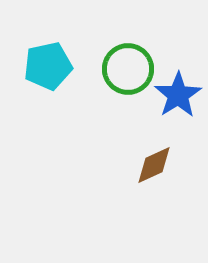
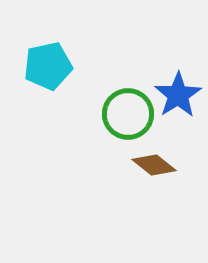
green circle: moved 45 px down
brown diamond: rotated 63 degrees clockwise
